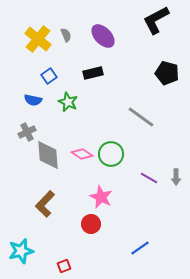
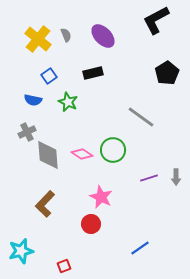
black pentagon: rotated 25 degrees clockwise
green circle: moved 2 px right, 4 px up
purple line: rotated 48 degrees counterclockwise
